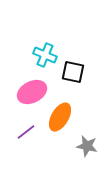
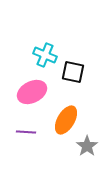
orange ellipse: moved 6 px right, 3 px down
purple line: rotated 42 degrees clockwise
gray star: rotated 25 degrees clockwise
